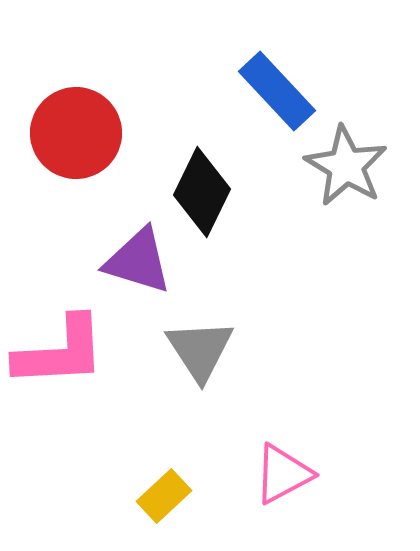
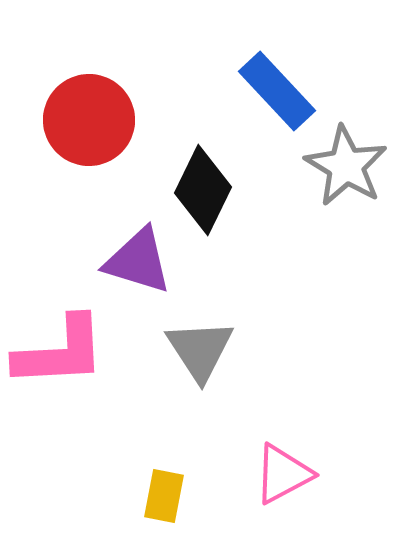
red circle: moved 13 px right, 13 px up
black diamond: moved 1 px right, 2 px up
yellow rectangle: rotated 36 degrees counterclockwise
